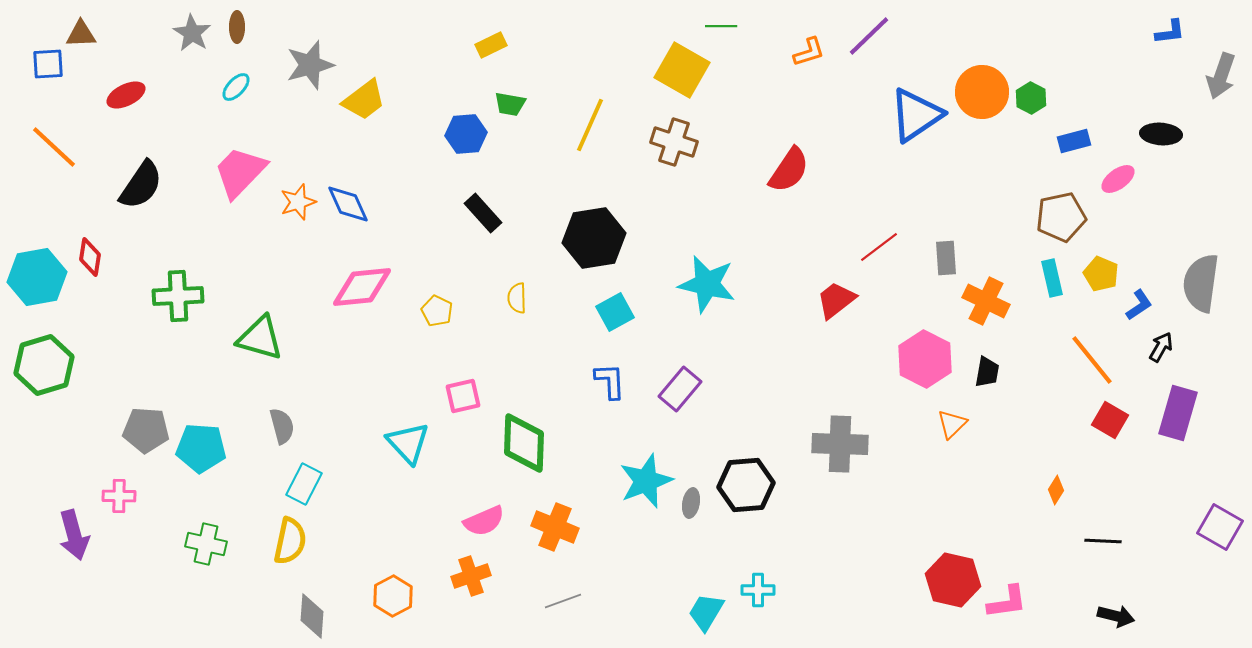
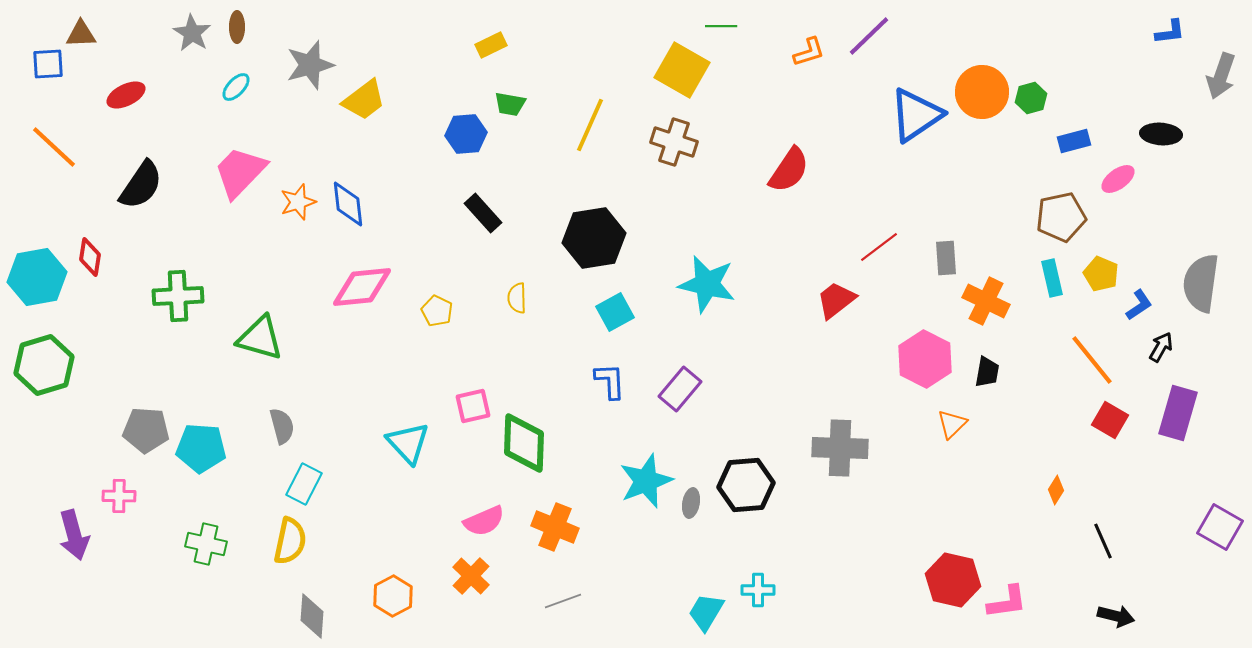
green hexagon at (1031, 98): rotated 16 degrees clockwise
blue diamond at (348, 204): rotated 18 degrees clockwise
pink square at (463, 396): moved 10 px right, 10 px down
gray cross at (840, 444): moved 4 px down
black line at (1103, 541): rotated 63 degrees clockwise
orange cross at (471, 576): rotated 27 degrees counterclockwise
